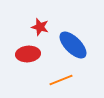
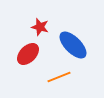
red ellipse: rotated 40 degrees counterclockwise
orange line: moved 2 px left, 3 px up
